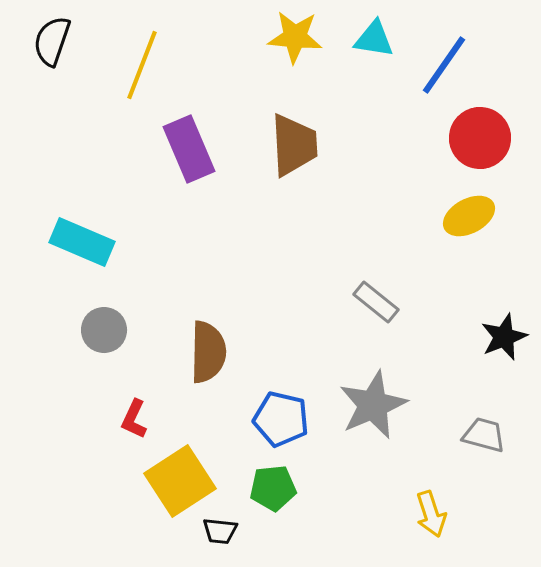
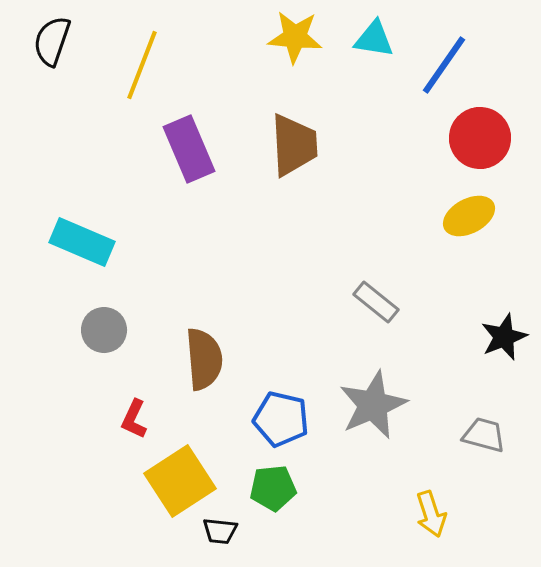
brown semicircle: moved 4 px left, 7 px down; rotated 6 degrees counterclockwise
